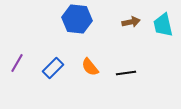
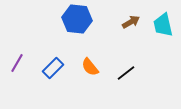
brown arrow: rotated 18 degrees counterclockwise
black line: rotated 30 degrees counterclockwise
